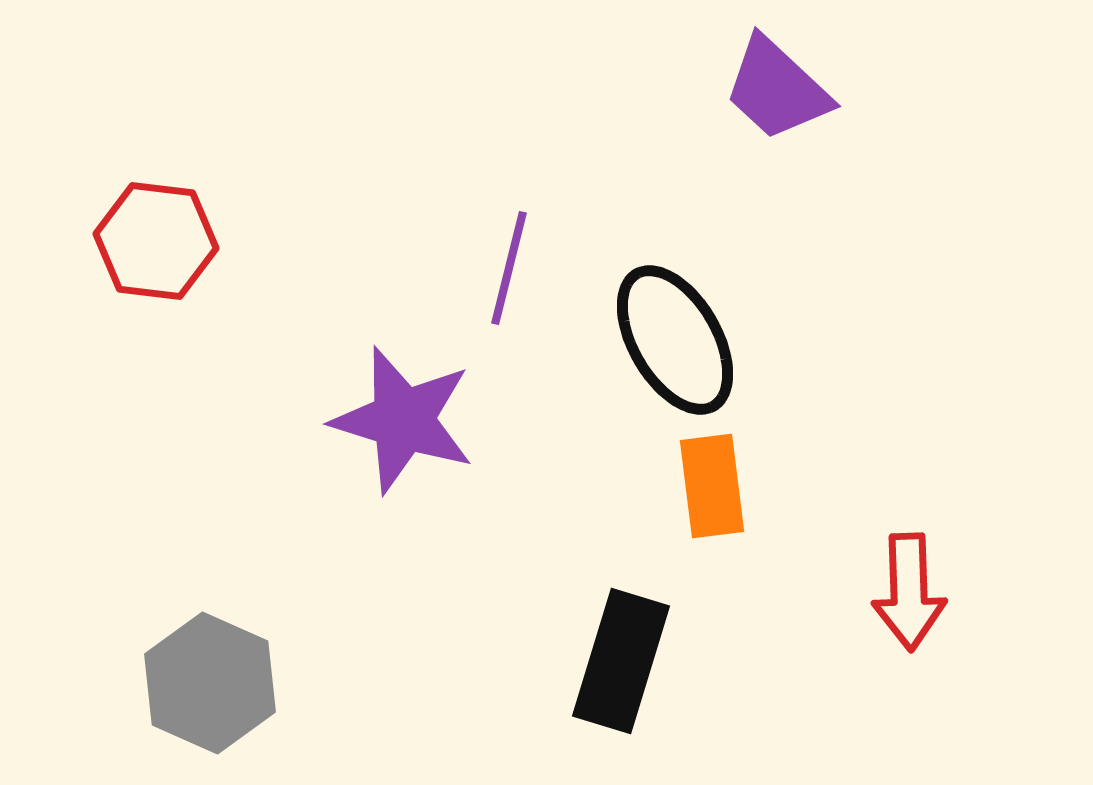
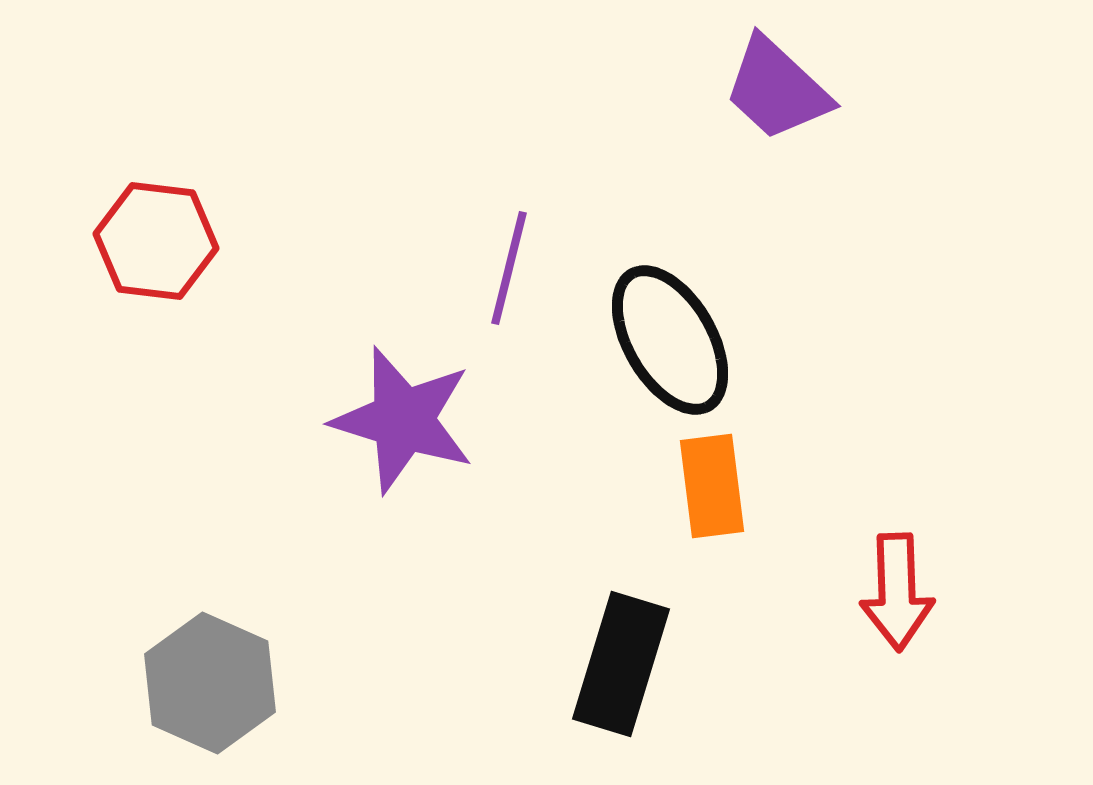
black ellipse: moved 5 px left
red arrow: moved 12 px left
black rectangle: moved 3 px down
